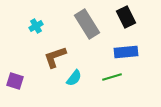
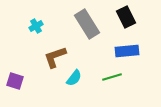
blue rectangle: moved 1 px right, 1 px up
